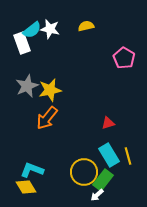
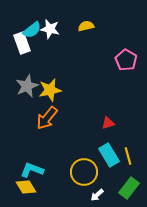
pink pentagon: moved 2 px right, 2 px down
green rectangle: moved 26 px right, 8 px down
